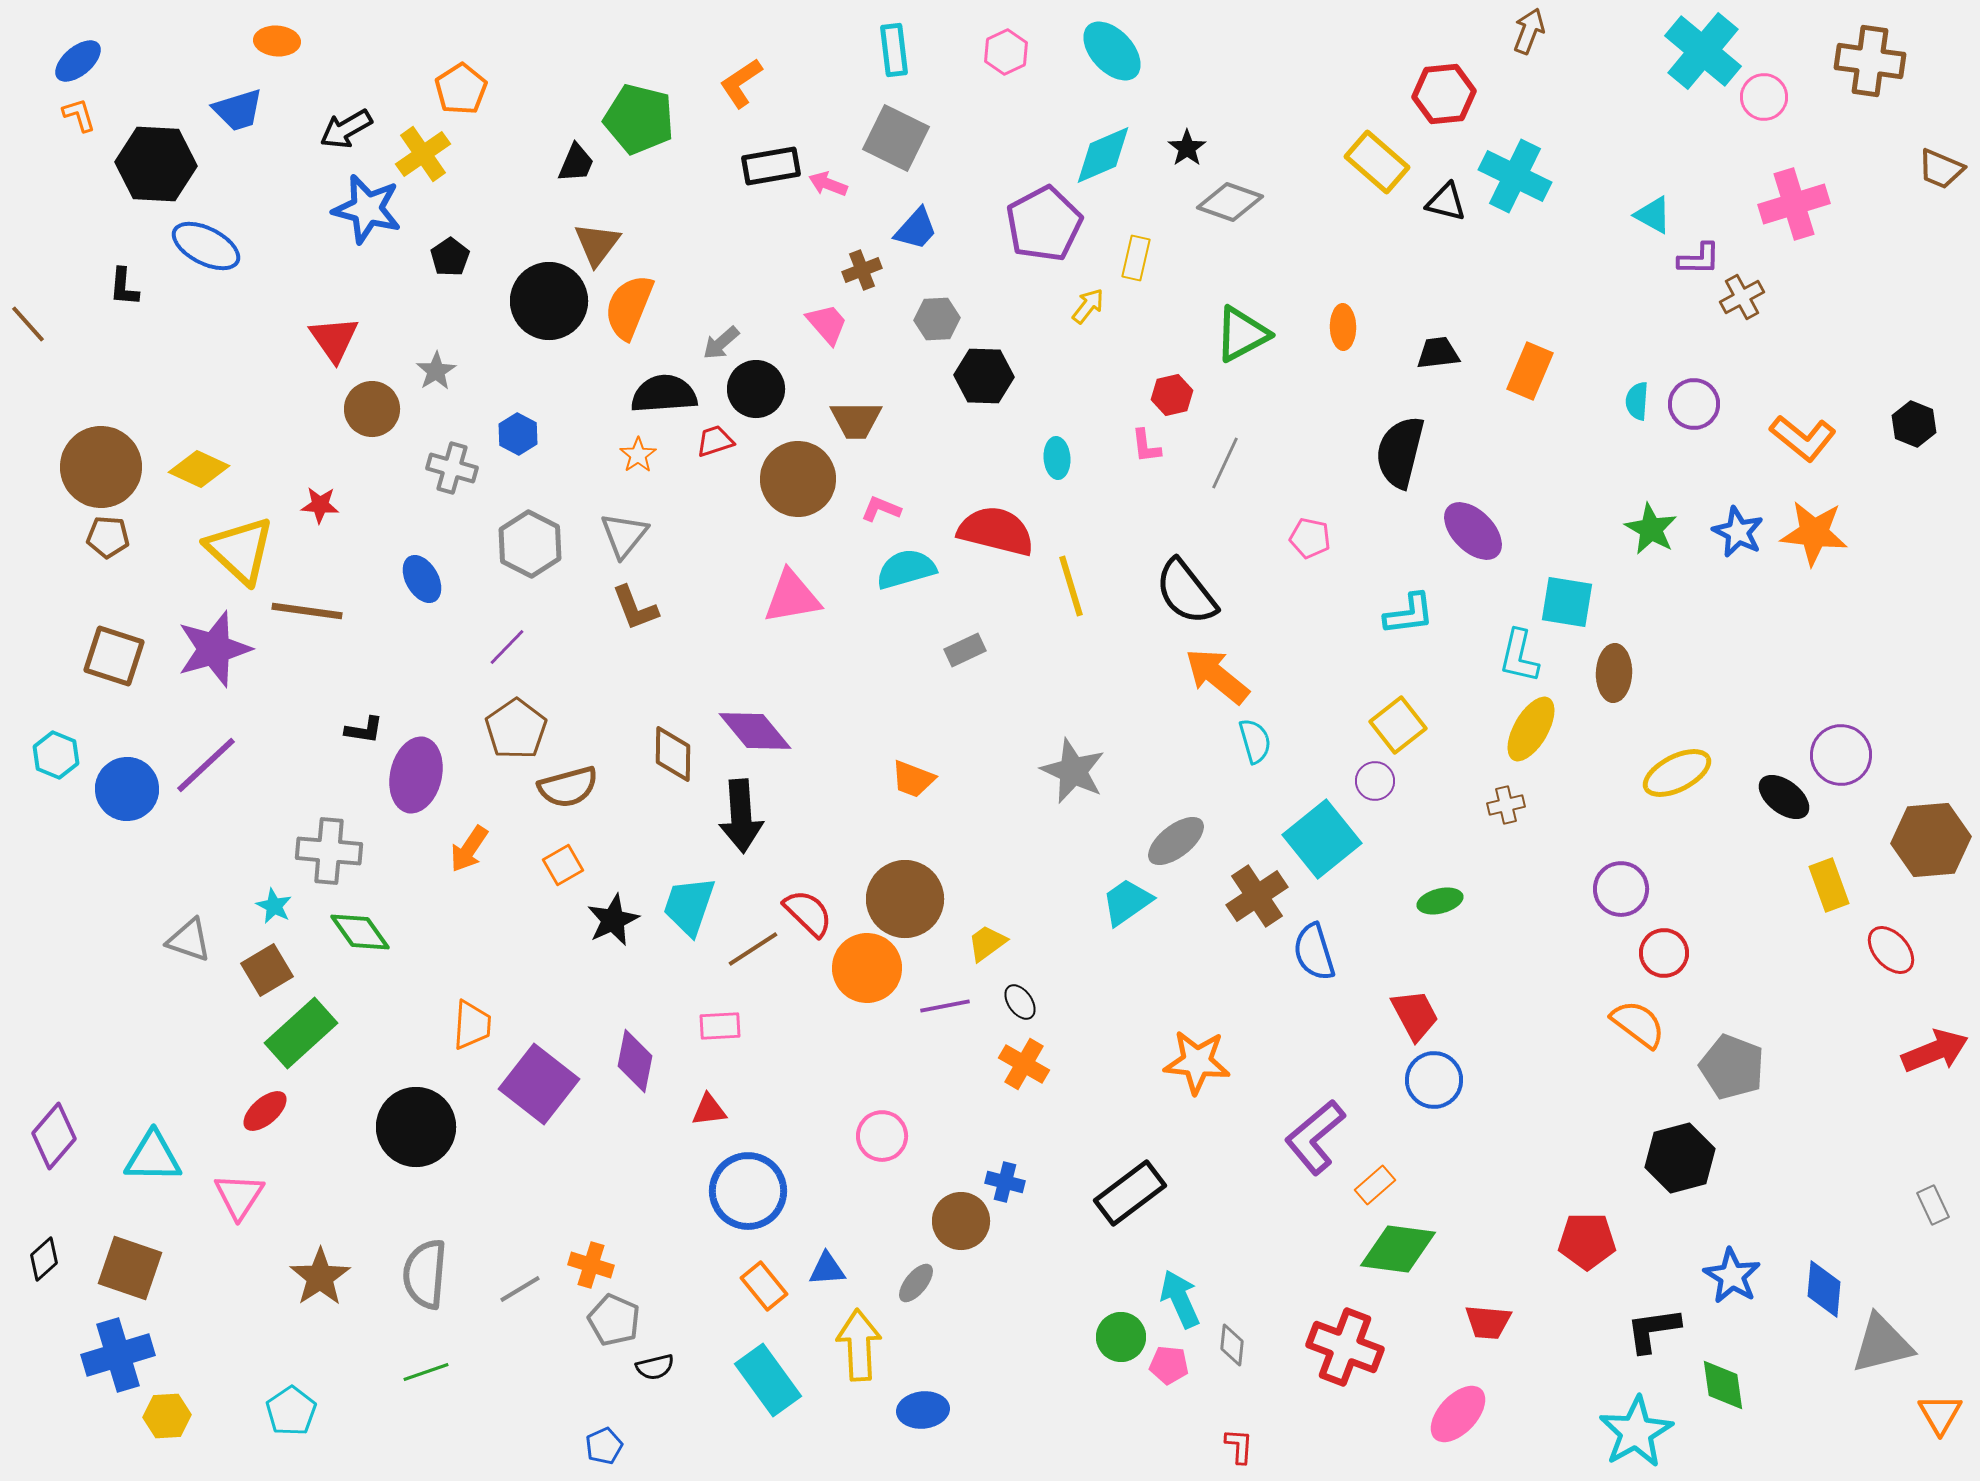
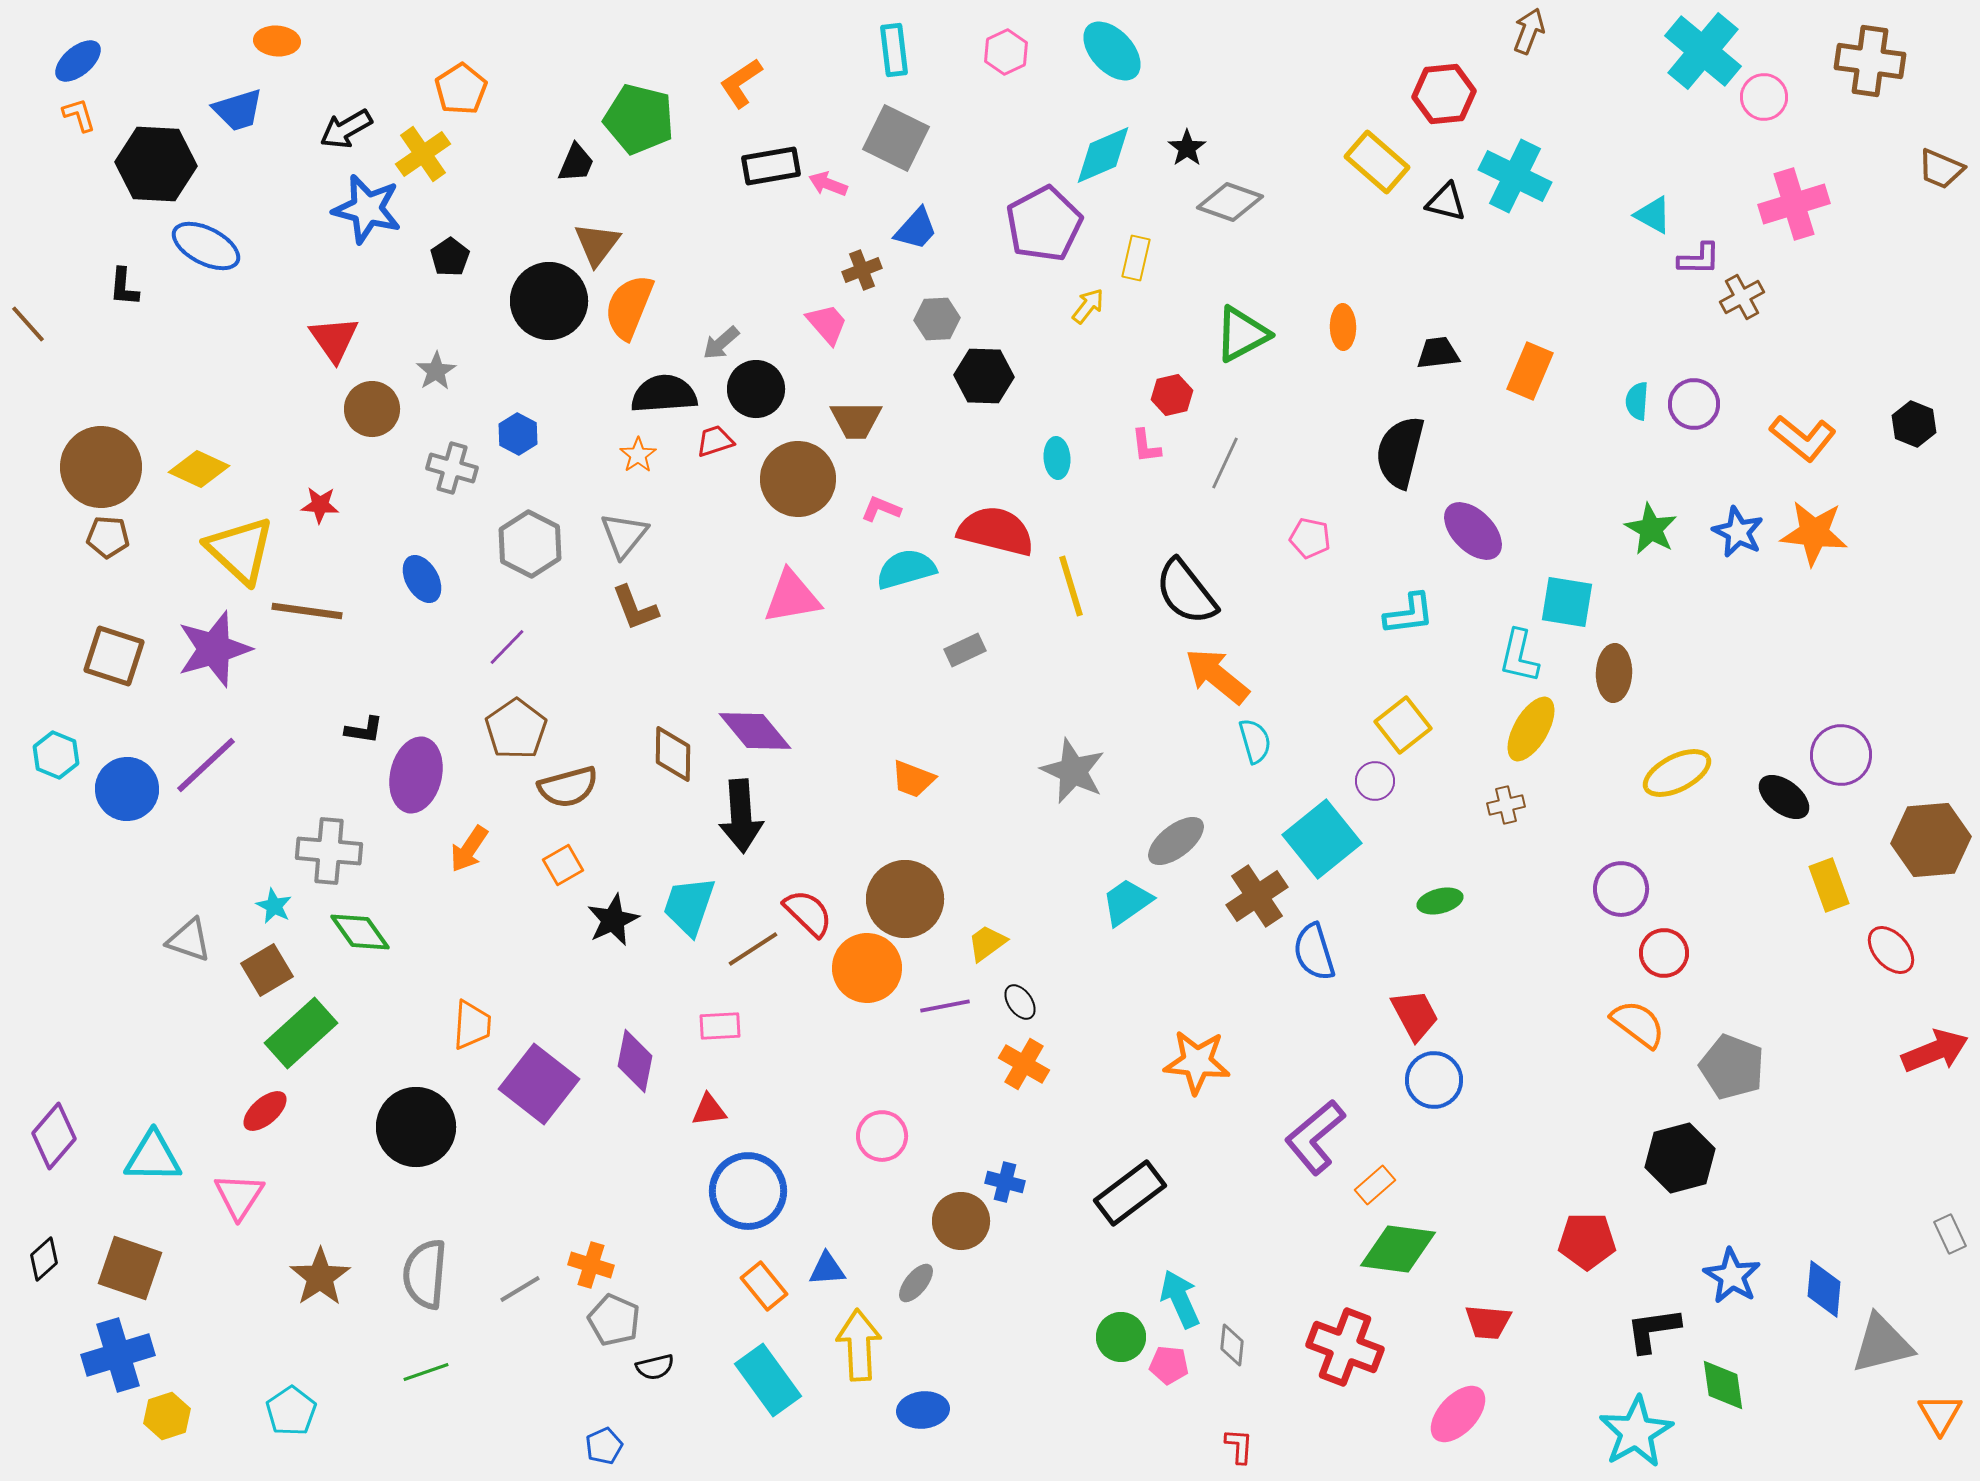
yellow square at (1398, 725): moved 5 px right
gray rectangle at (1933, 1205): moved 17 px right, 29 px down
yellow hexagon at (167, 1416): rotated 15 degrees counterclockwise
